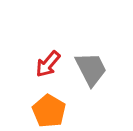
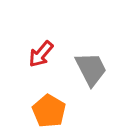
red arrow: moved 7 px left, 10 px up
